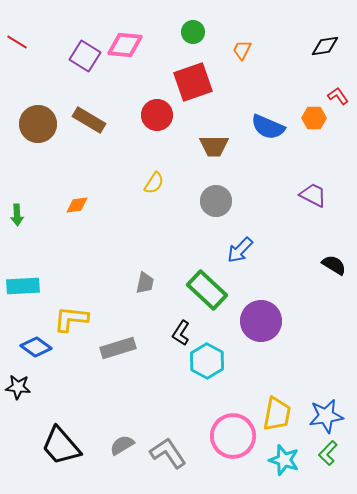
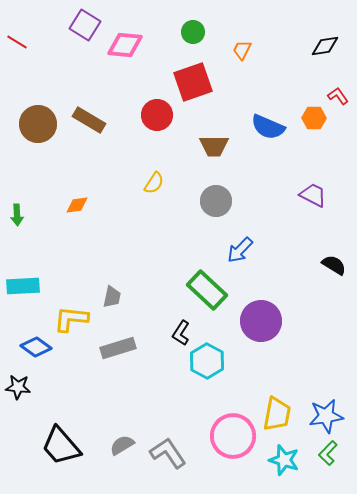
purple square: moved 31 px up
gray trapezoid: moved 33 px left, 14 px down
